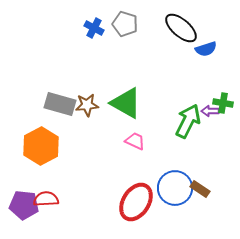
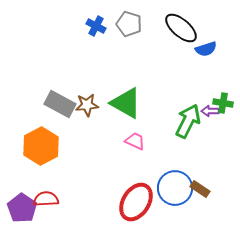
gray pentagon: moved 4 px right
blue cross: moved 2 px right, 2 px up
gray rectangle: rotated 12 degrees clockwise
purple pentagon: moved 2 px left, 3 px down; rotated 28 degrees clockwise
